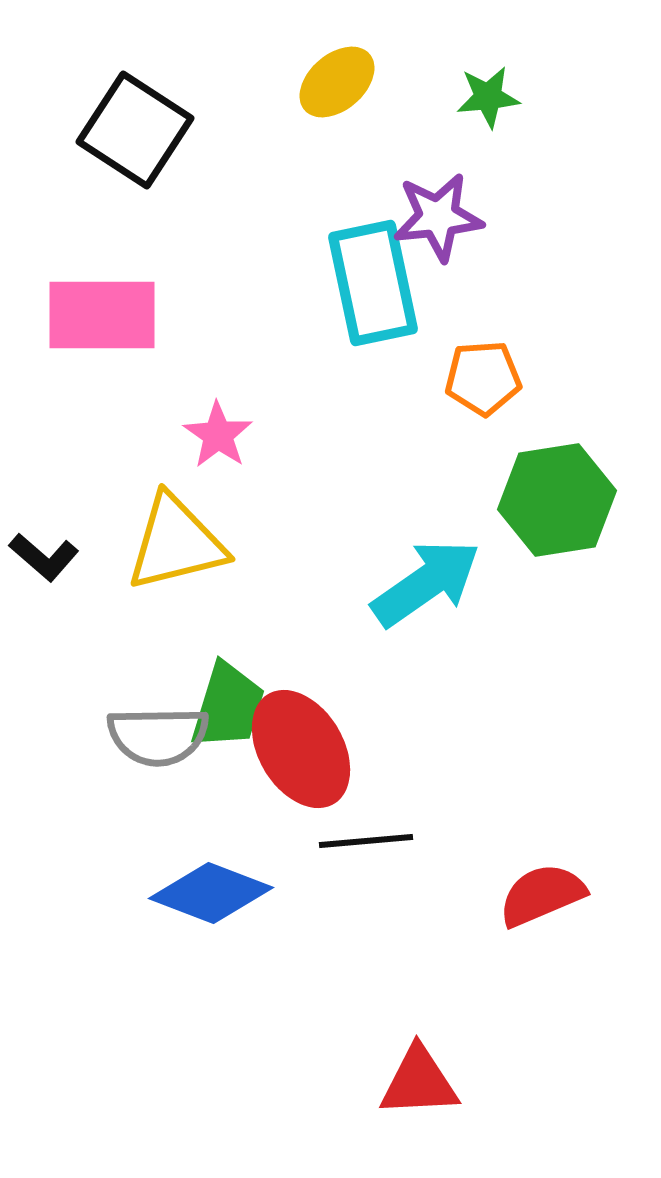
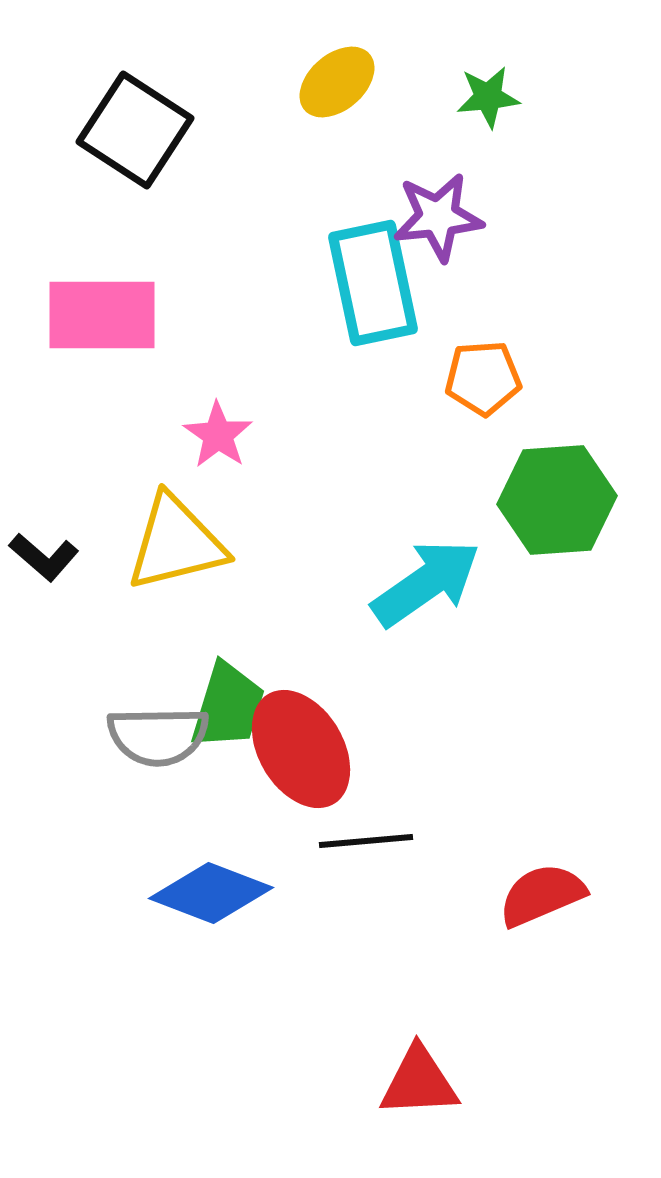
green hexagon: rotated 5 degrees clockwise
